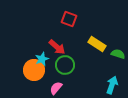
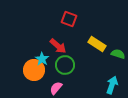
red arrow: moved 1 px right, 1 px up
cyan star: rotated 16 degrees counterclockwise
